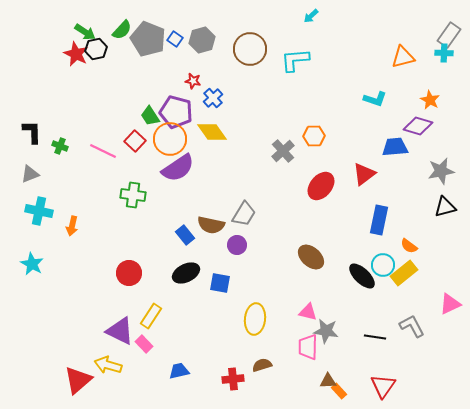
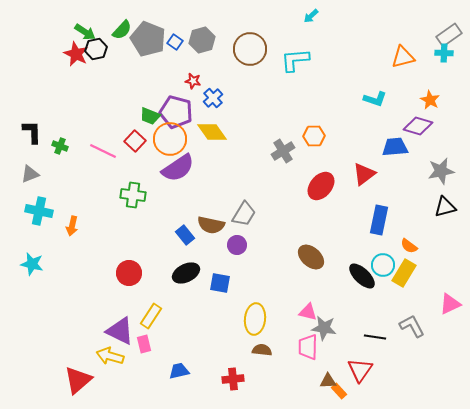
gray rectangle at (449, 35): rotated 20 degrees clockwise
blue square at (175, 39): moved 3 px down
green trapezoid at (150, 116): rotated 35 degrees counterclockwise
gray cross at (283, 151): rotated 10 degrees clockwise
cyan star at (32, 264): rotated 15 degrees counterclockwise
yellow rectangle at (404, 273): rotated 20 degrees counterclockwise
gray star at (326, 331): moved 2 px left, 3 px up
pink rectangle at (144, 344): rotated 30 degrees clockwise
yellow arrow at (108, 365): moved 2 px right, 9 px up
brown semicircle at (262, 365): moved 15 px up; rotated 24 degrees clockwise
red triangle at (383, 386): moved 23 px left, 16 px up
